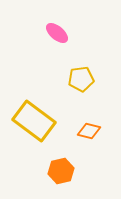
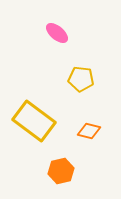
yellow pentagon: rotated 15 degrees clockwise
